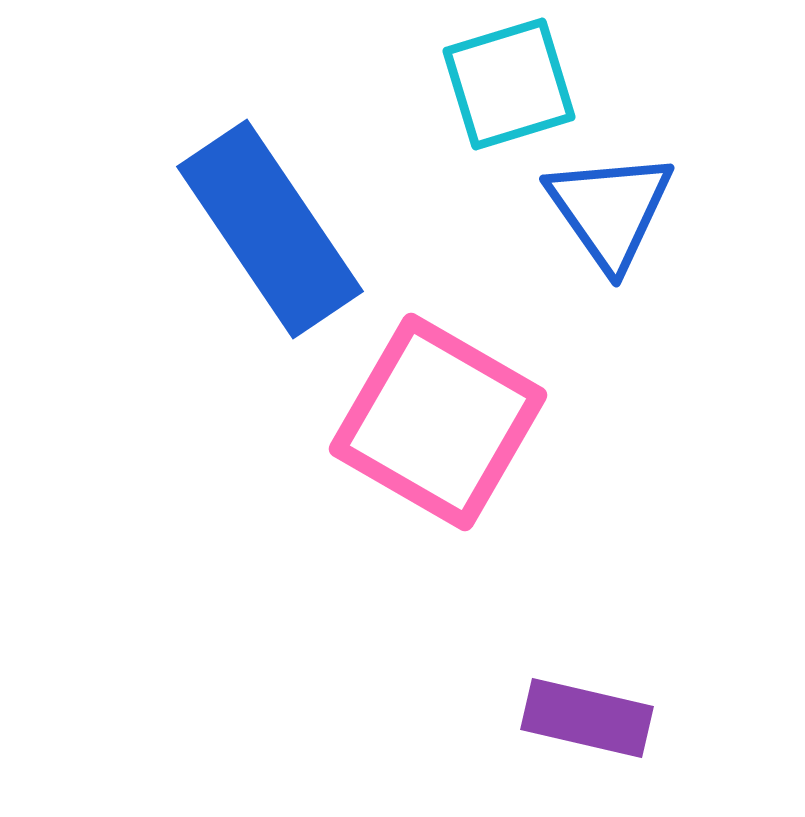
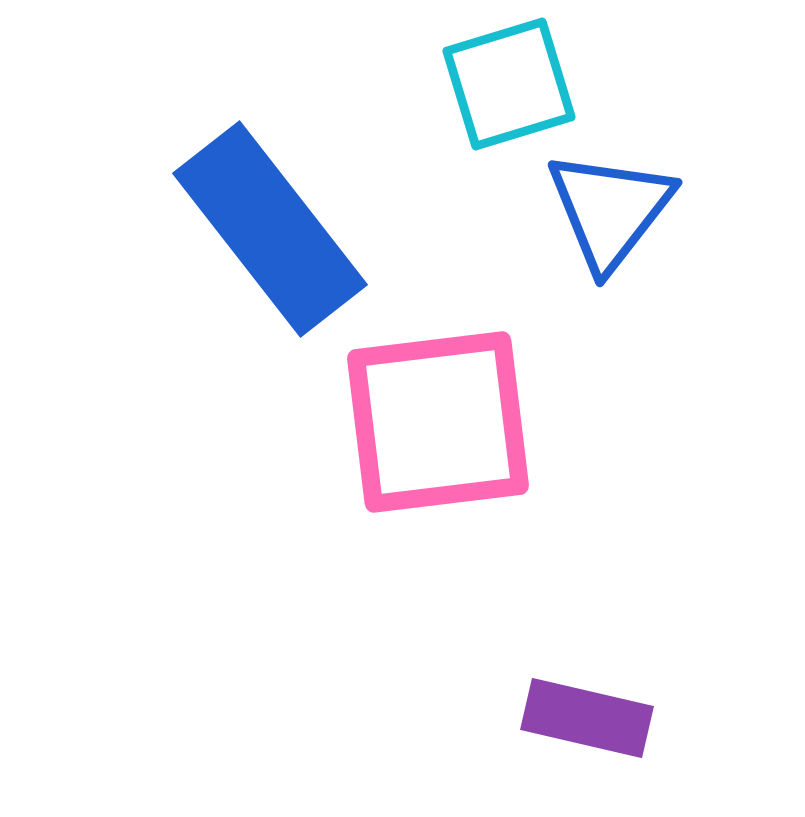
blue triangle: rotated 13 degrees clockwise
blue rectangle: rotated 4 degrees counterclockwise
pink square: rotated 37 degrees counterclockwise
